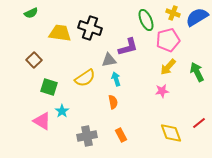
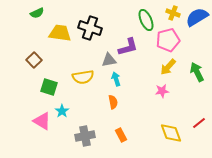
green semicircle: moved 6 px right
yellow semicircle: moved 2 px left, 1 px up; rotated 25 degrees clockwise
gray cross: moved 2 px left
